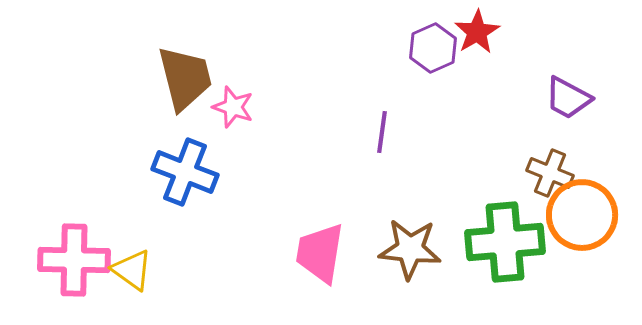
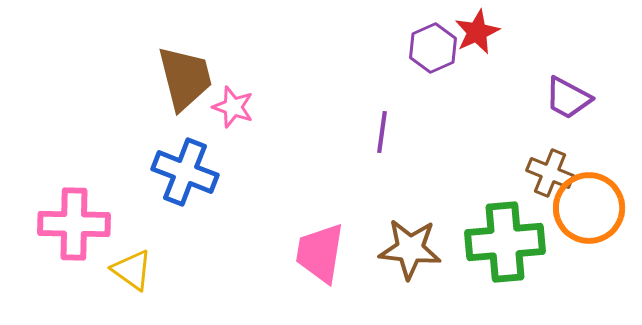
red star: rotated 6 degrees clockwise
orange circle: moved 7 px right, 7 px up
pink cross: moved 36 px up
